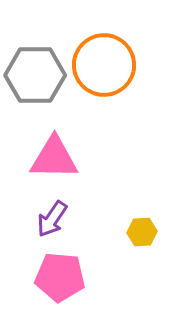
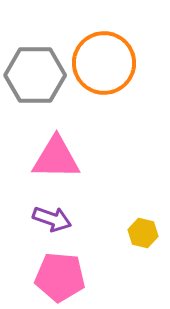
orange circle: moved 2 px up
pink triangle: moved 2 px right
purple arrow: rotated 105 degrees counterclockwise
yellow hexagon: moved 1 px right, 1 px down; rotated 16 degrees clockwise
